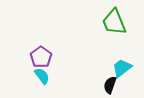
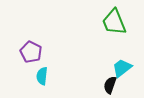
purple pentagon: moved 10 px left, 5 px up; rotated 10 degrees counterclockwise
cyan semicircle: rotated 138 degrees counterclockwise
